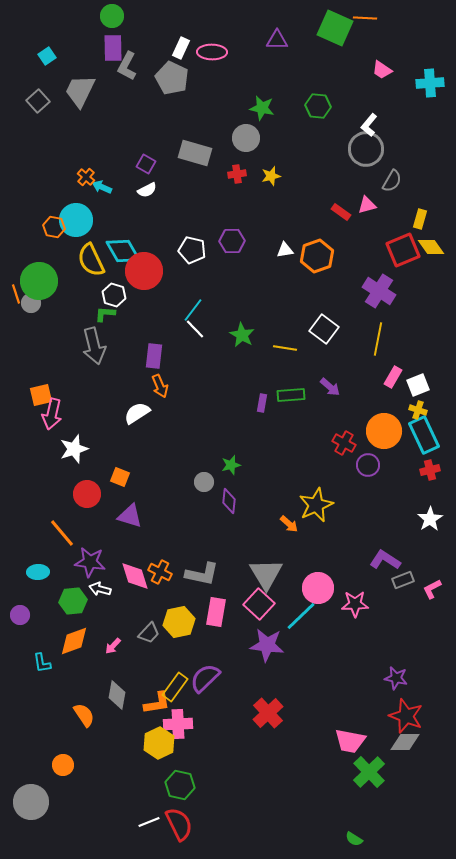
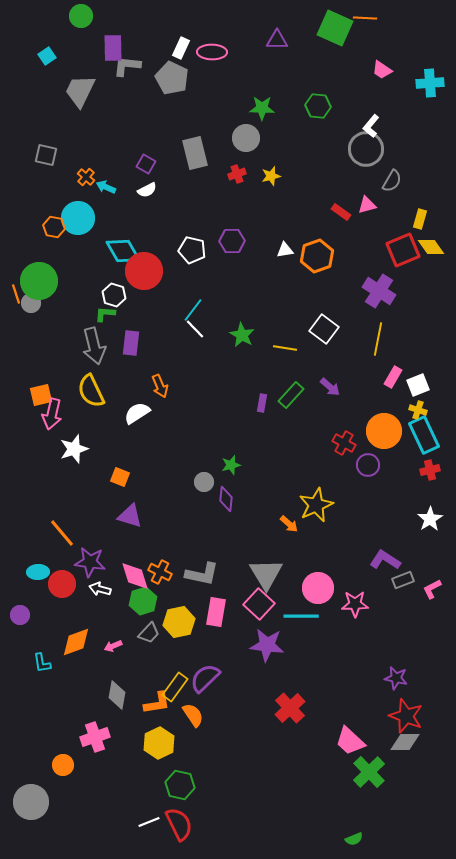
green circle at (112, 16): moved 31 px left
gray L-shape at (127, 66): rotated 68 degrees clockwise
gray square at (38, 101): moved 8 px right, 54 px down; rotated 35 degrees counterclockwise
green star at (262, 108): rotated 10 degrees counterclockwise
white L-shape at (369, 125): moved 2 px right, 1 px down
gray rectangle at (195, 153): rotated 60 degrees clockwise
red cross at (237, 174): rotated 12 degrees counterclockwise
cyan arrow at (102, 187): moved 4 px right
cyan circle at (76, 220): moved 2 px right, 2 px up
yellow semicircle at (91, 260): moved 131 px down
purple rectangle at (154, 356): moved 23 px left, 13 px up
green rectangle at (291, 395): rotated 44 degrees counterclockwise
red circle at (87, 494): moved 25 px left, 90 px down
purple diamond at (229, 501): moved 3 px left, 2 px up
green hexagon at (73, 601): moved 70 px right; rotated 12 degrees counterclockwise
cyan line at (301, 616): rotated 44 degrees clockwise
orange diamond at (74, 641): moved 2 px right, 1 px down
pink arrow at (113, 646): rotated 24 degrees clockwise
red cross at (268, 713): moved 22 px right, 5 px up
orange semicircle at (84, 715): moved 109 px right
pink cross at (178, 724): moved 83 px left, 13 px down; rotated 16 degrees counterclockwise
pink trapezoid at (350, 741): rotated 32 degrees clockwise
green semicircle at (354, 839): rotated 54 degrees counterclockwise
